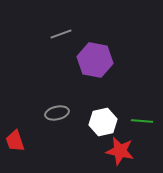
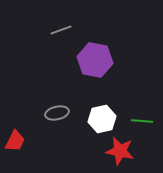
gray line: moved 4 px up
white hexagon: moved 1 px left, 3 px up
red trapezoid: rotated 135 degrees counterclockwise
